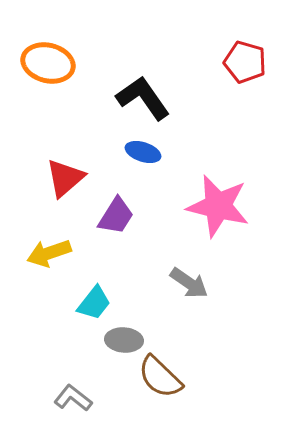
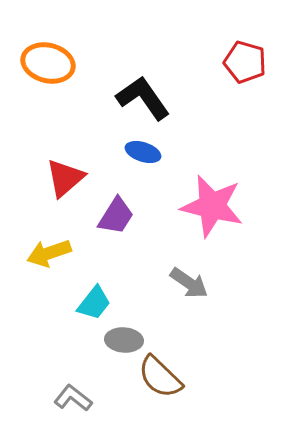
pink star: moved 6 px left
